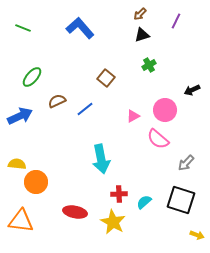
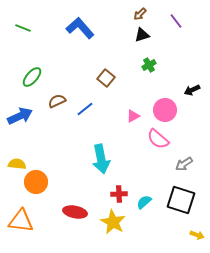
purple line: rotated 63 degrees counterclockwise
gray arrow: moved 2 px left, 1 px down; rotated 12 degrees clockwise
